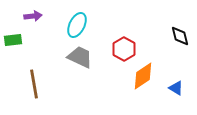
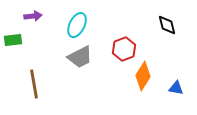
black diamond: moved 13 px left, 11 px up
red hexagon: rotated 10 degrees clockwise
gray trapezoid: rotated 128 degrees clockwise
orange diamond: rotated 24 degrees counterclockwise
blue triangle: rotated 21 degrees counterclockwise
